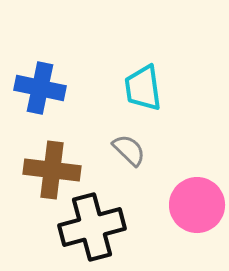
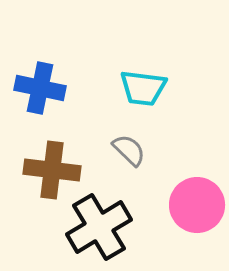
cyan trapezoid: rotated 75 degrees counterclockwise
black cross: moved 7 px right; rotated 16 degrees counterclockwise
